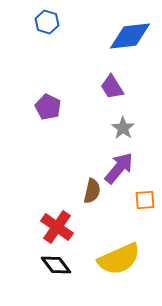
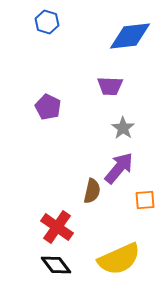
purple trapezoid: moved 2 px left, 1 px up; rotated 56 degrees counterclockwise
